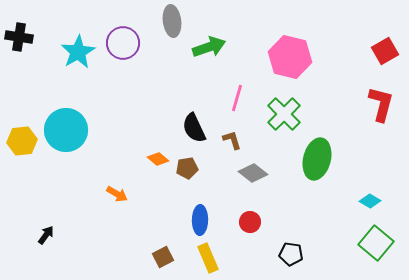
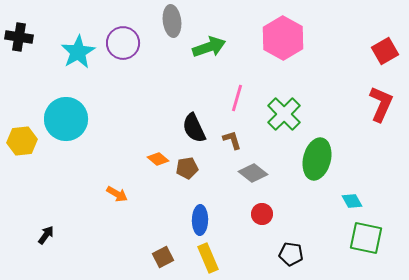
pink hexagon: moved 7 px left, 19 px up; rotated 15 degrees clockwise
red L-shape: rotated 9 degrees clockwise
cyan circle: moved 11 px up
cyan diamond: moved 18 px left; rotated 30 degrees clockwise
red circle: moved 12 px right, 8 px up
green square: moved 10 px left, 5 px up; rotated 28 degrees counterclockwise
